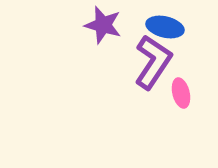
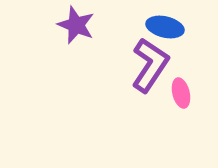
purple star: moved 27 px left; rotated 6 degrees clockwise
purple L-shape: moved 3 px left, 3 px down
